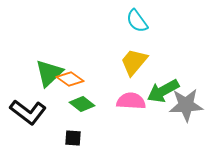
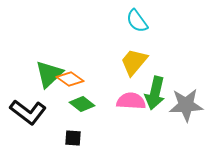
green triangle: moved 1 px down
green arrow: moved 8 px left, 2 px down; rotated 48 degrees counterclockwise
